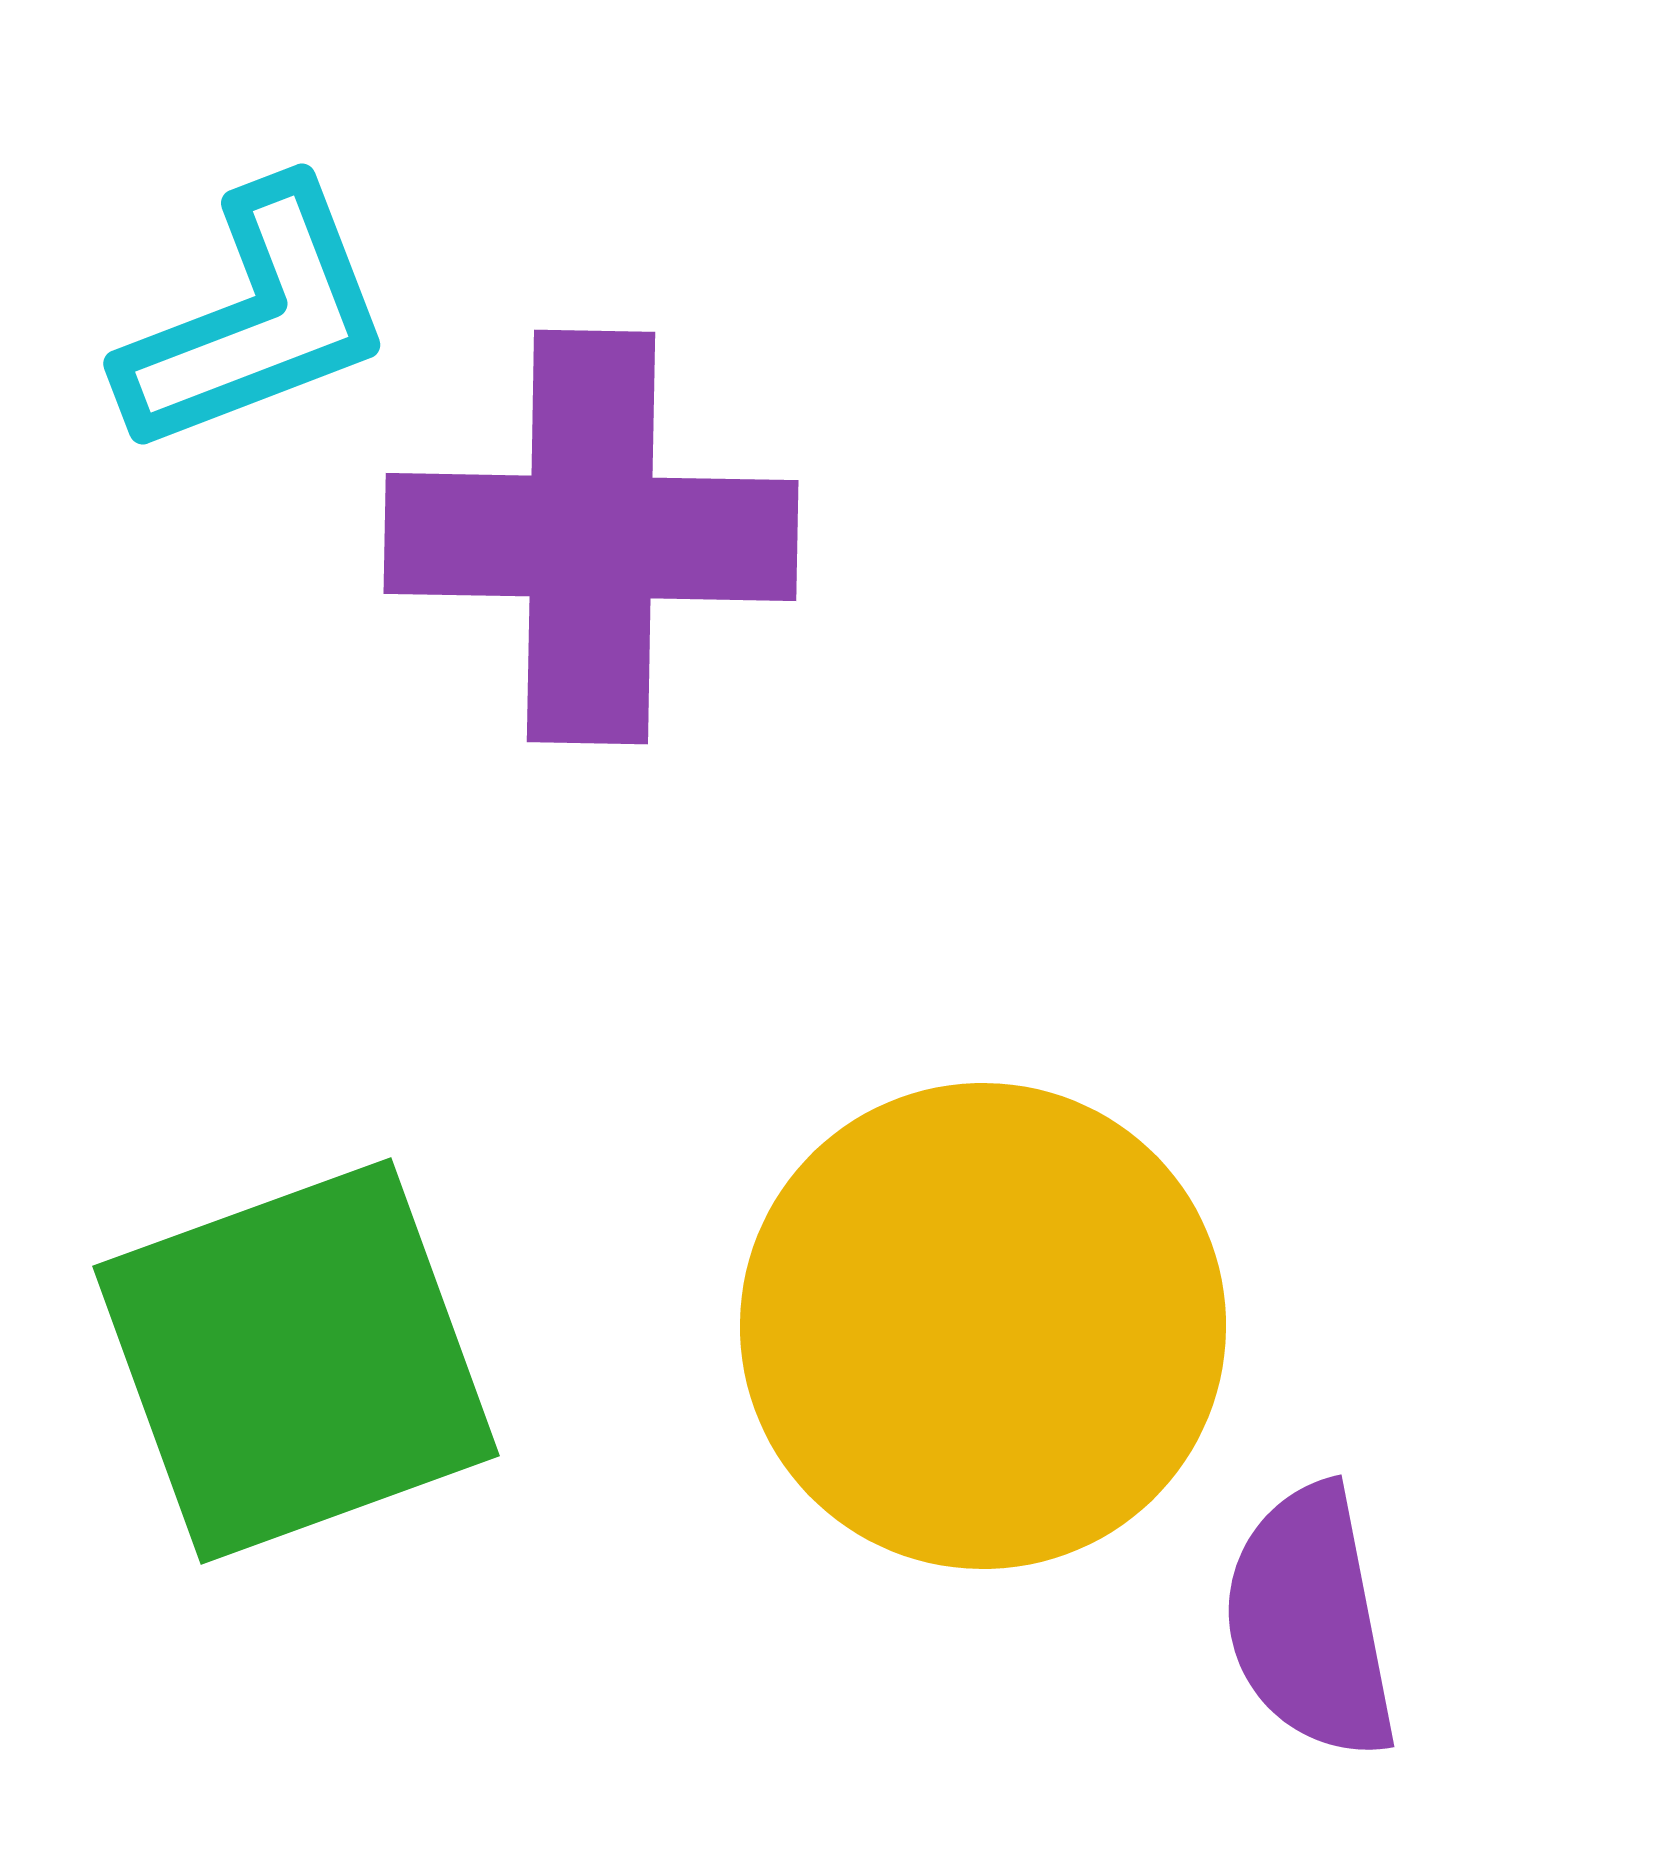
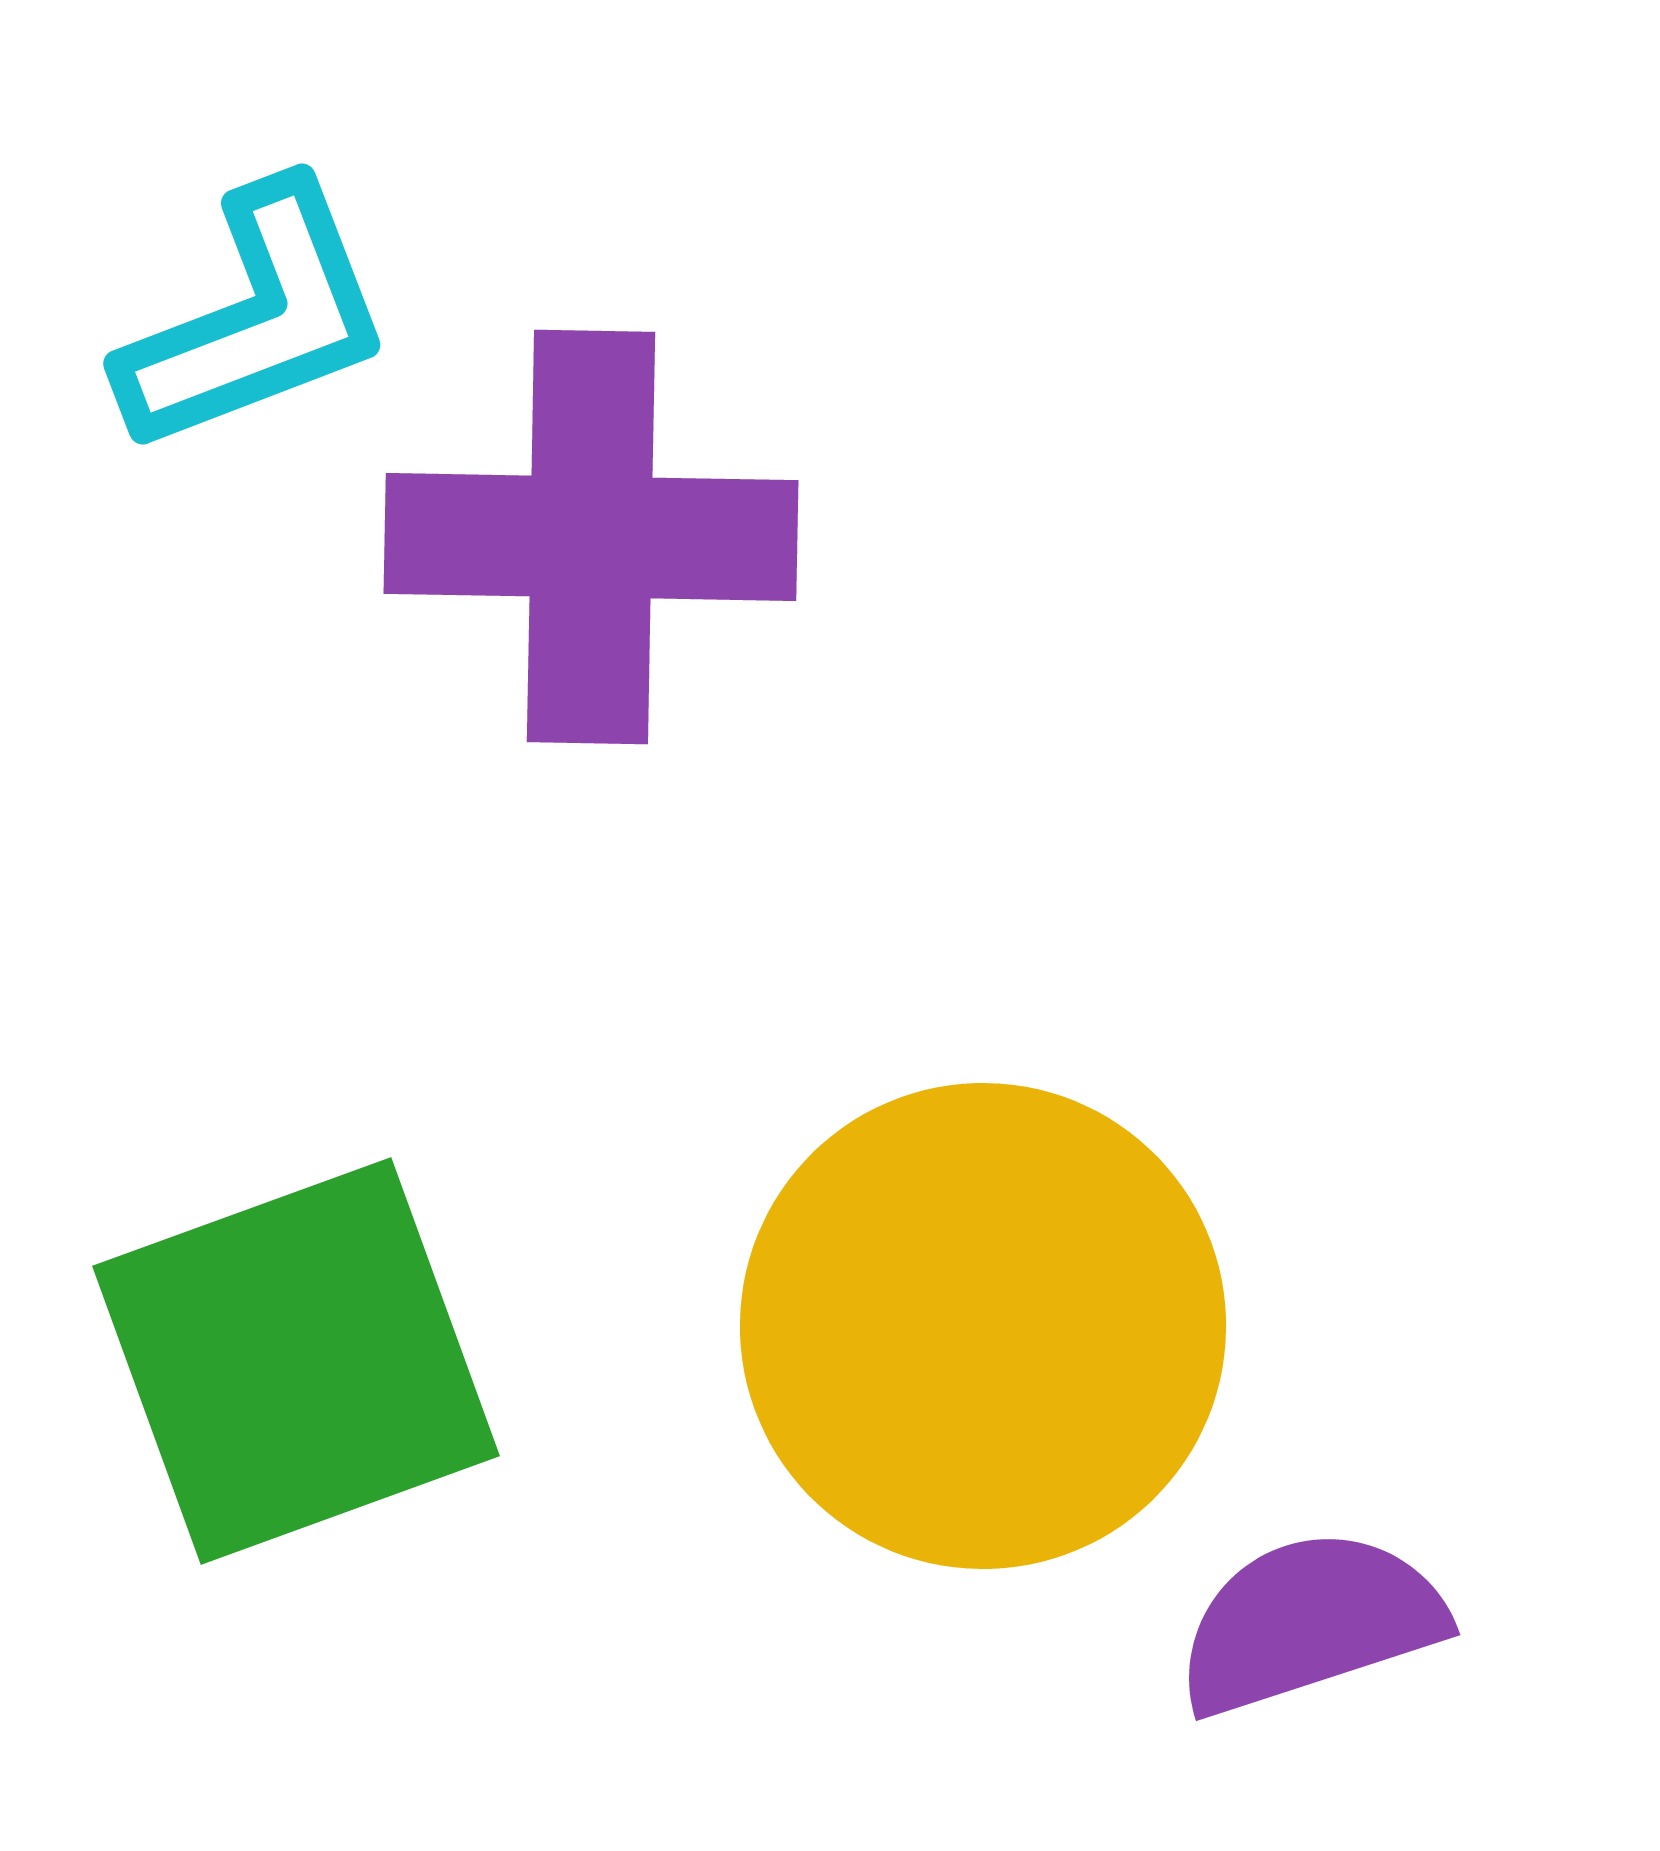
purple semicircle: rotated 83 degrees clockwise
